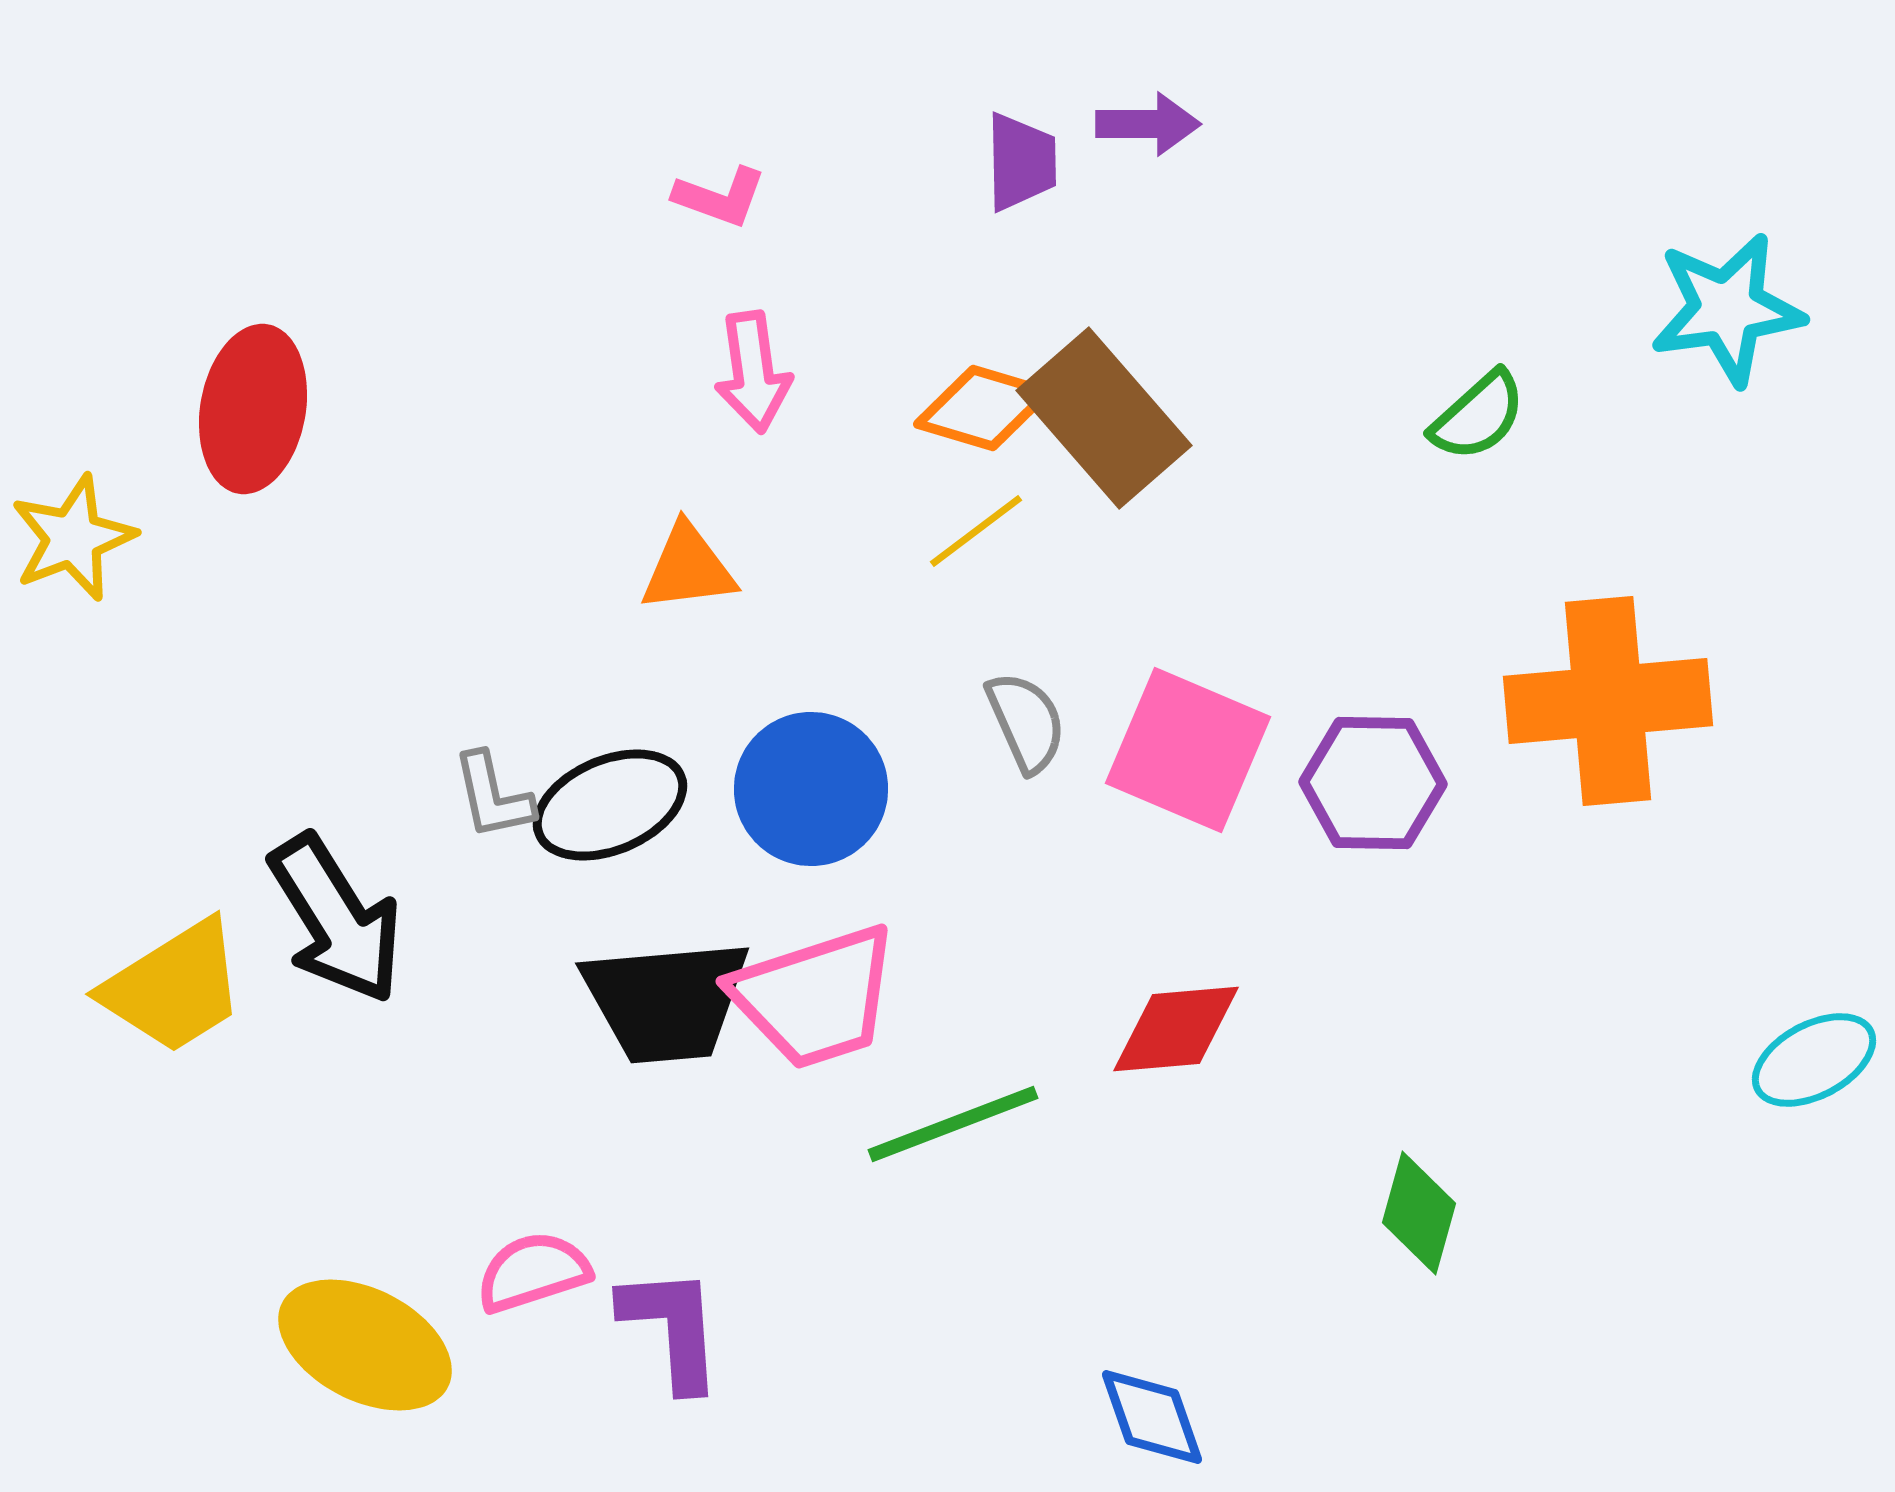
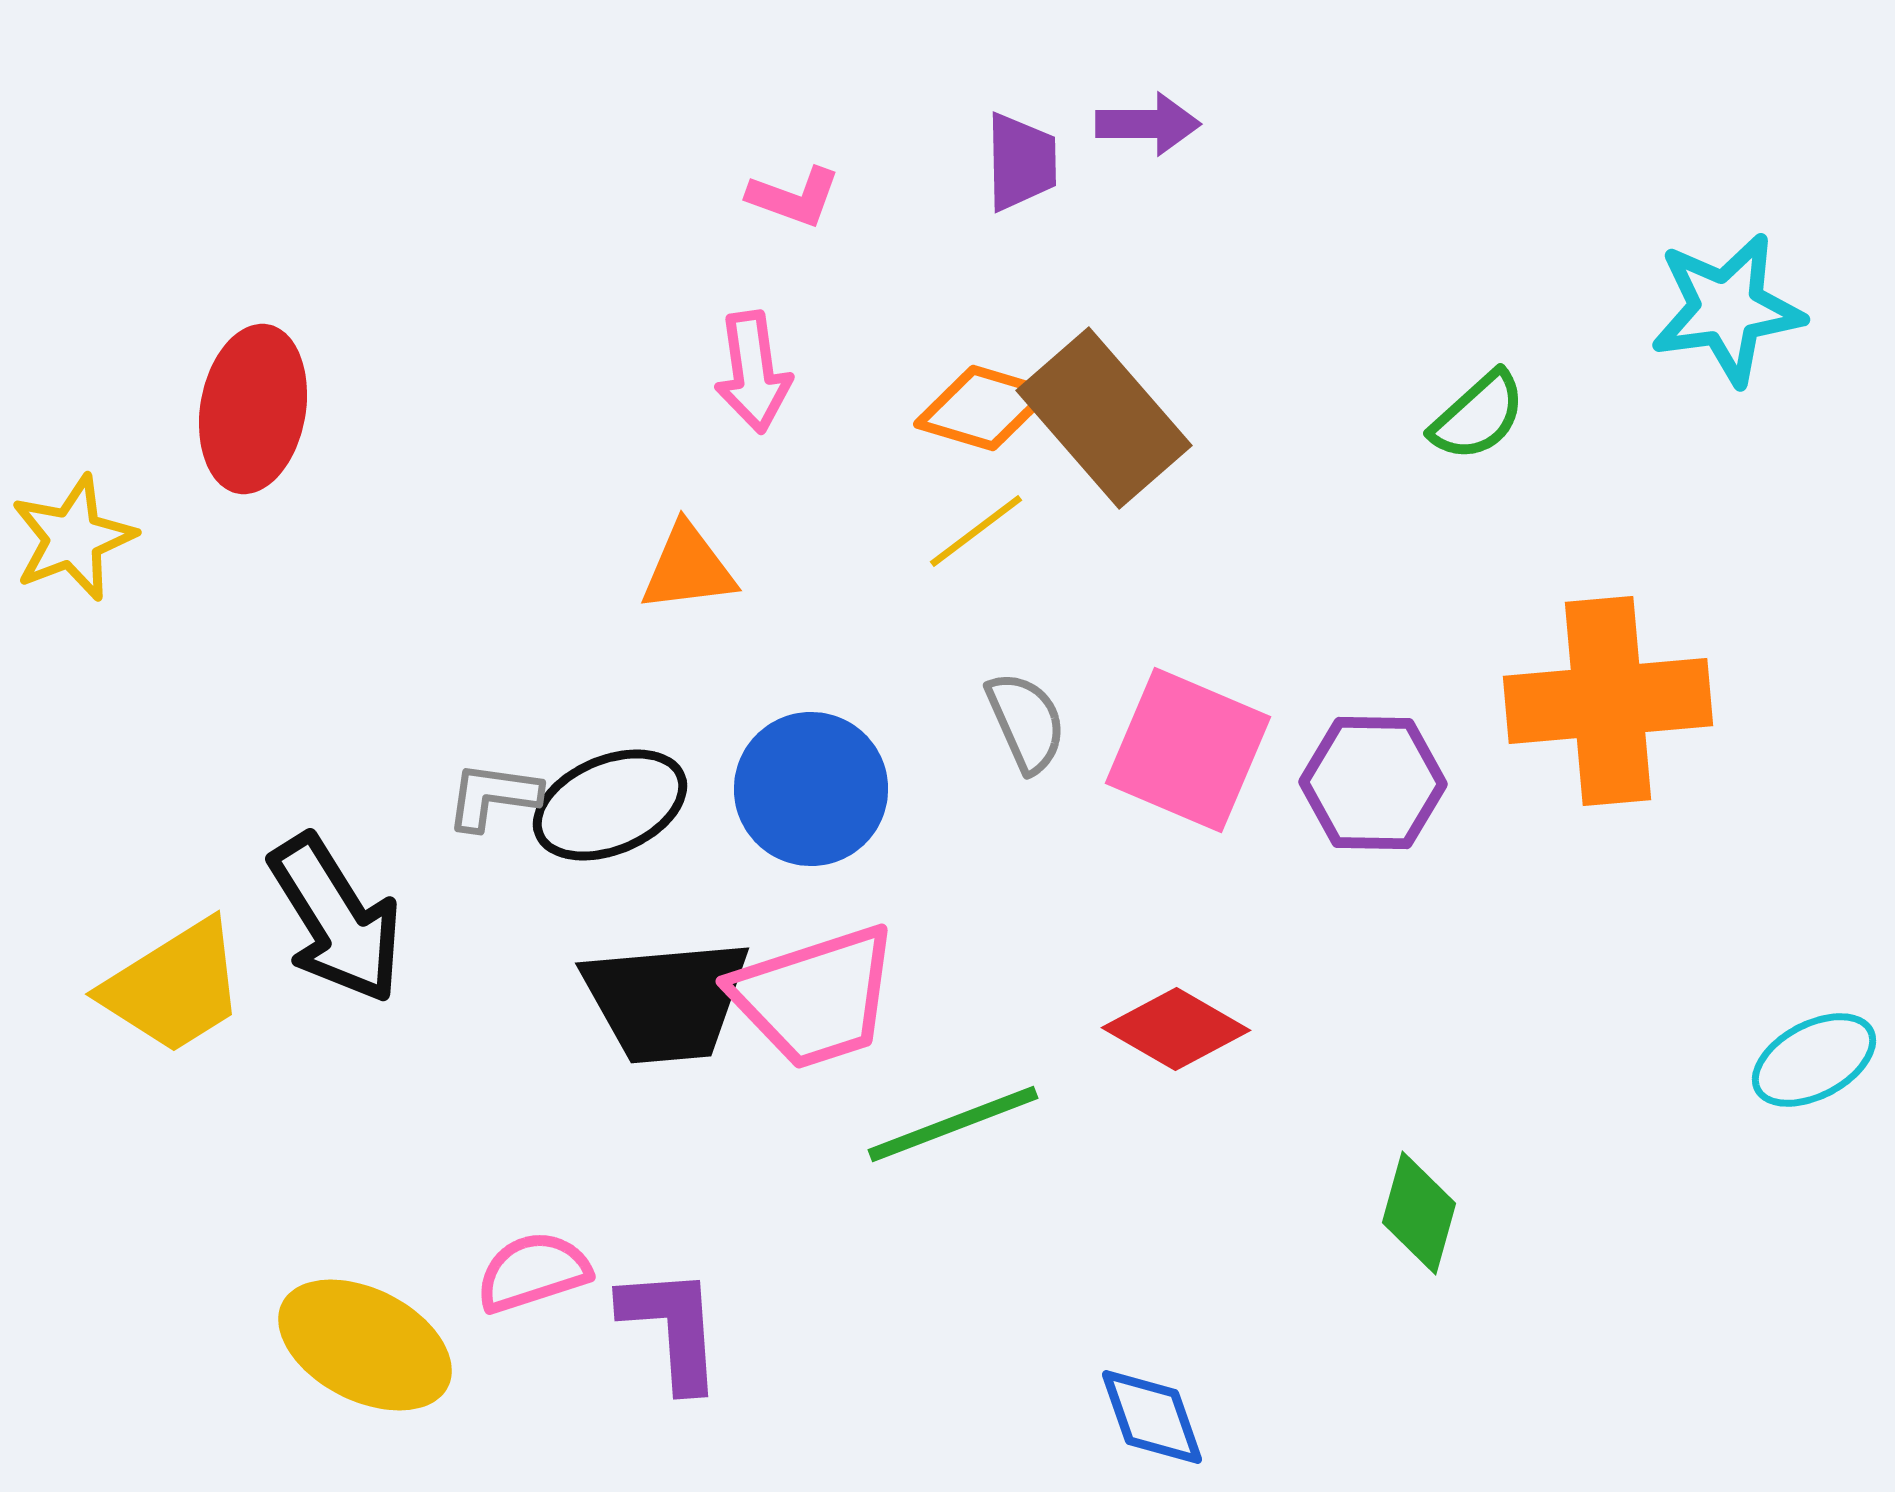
pink L-shape: moved 74 px right
gray L-shape: rotated 110 degrees clockwise
red diamond: rotated 35 degrees clockwise
